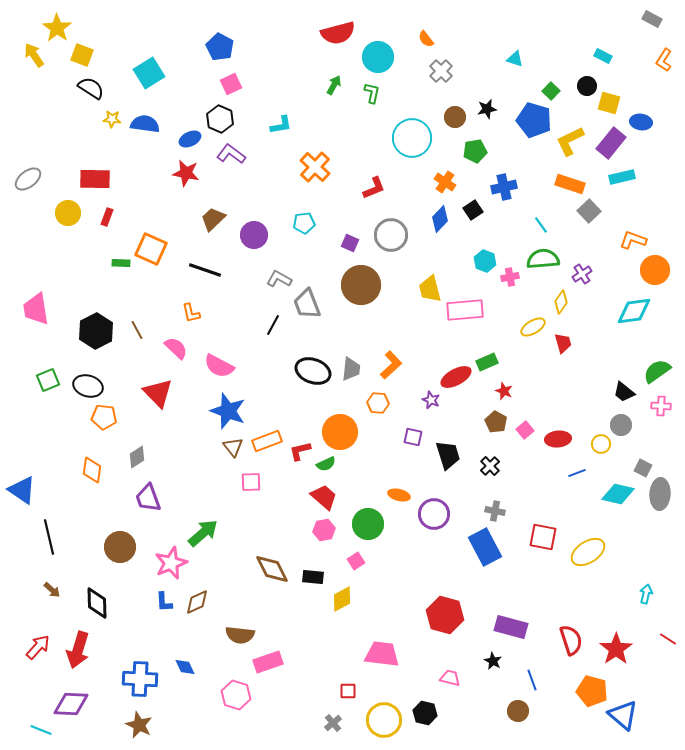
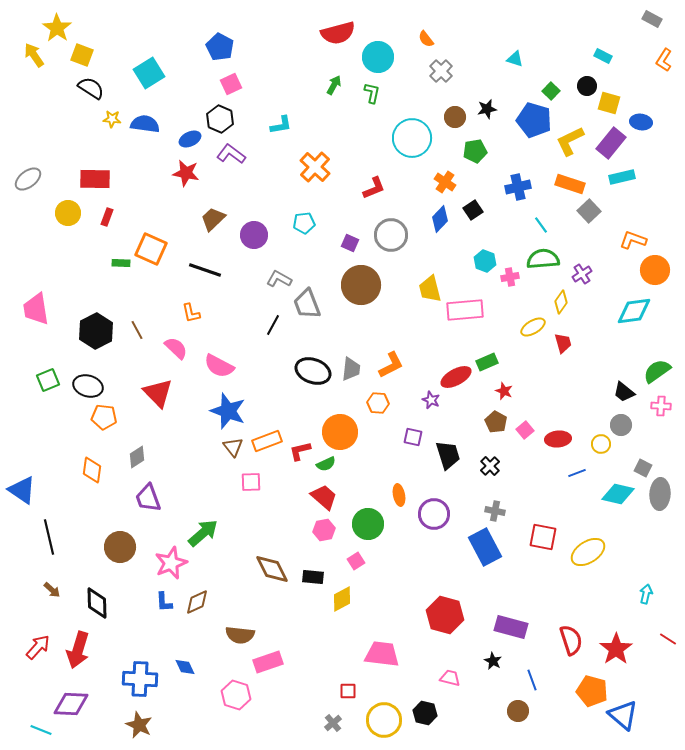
blue cross at (504, 187): moved 14 px right
orange L-shape at (391, 365): rotated 16 degrees clockwise
orange ellipse at (399, 495): rotated 65 degrees clockwise
